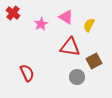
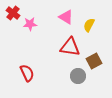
pink star: moved 11 px left; rotated 24 degrees clockwise
gray circle: moved 1 px right, 1 px up
